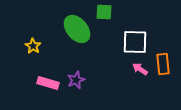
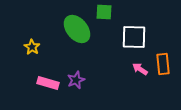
white square: moved 1 px left, 5 px up
yellow star: moved 1 px left, 1 px down
